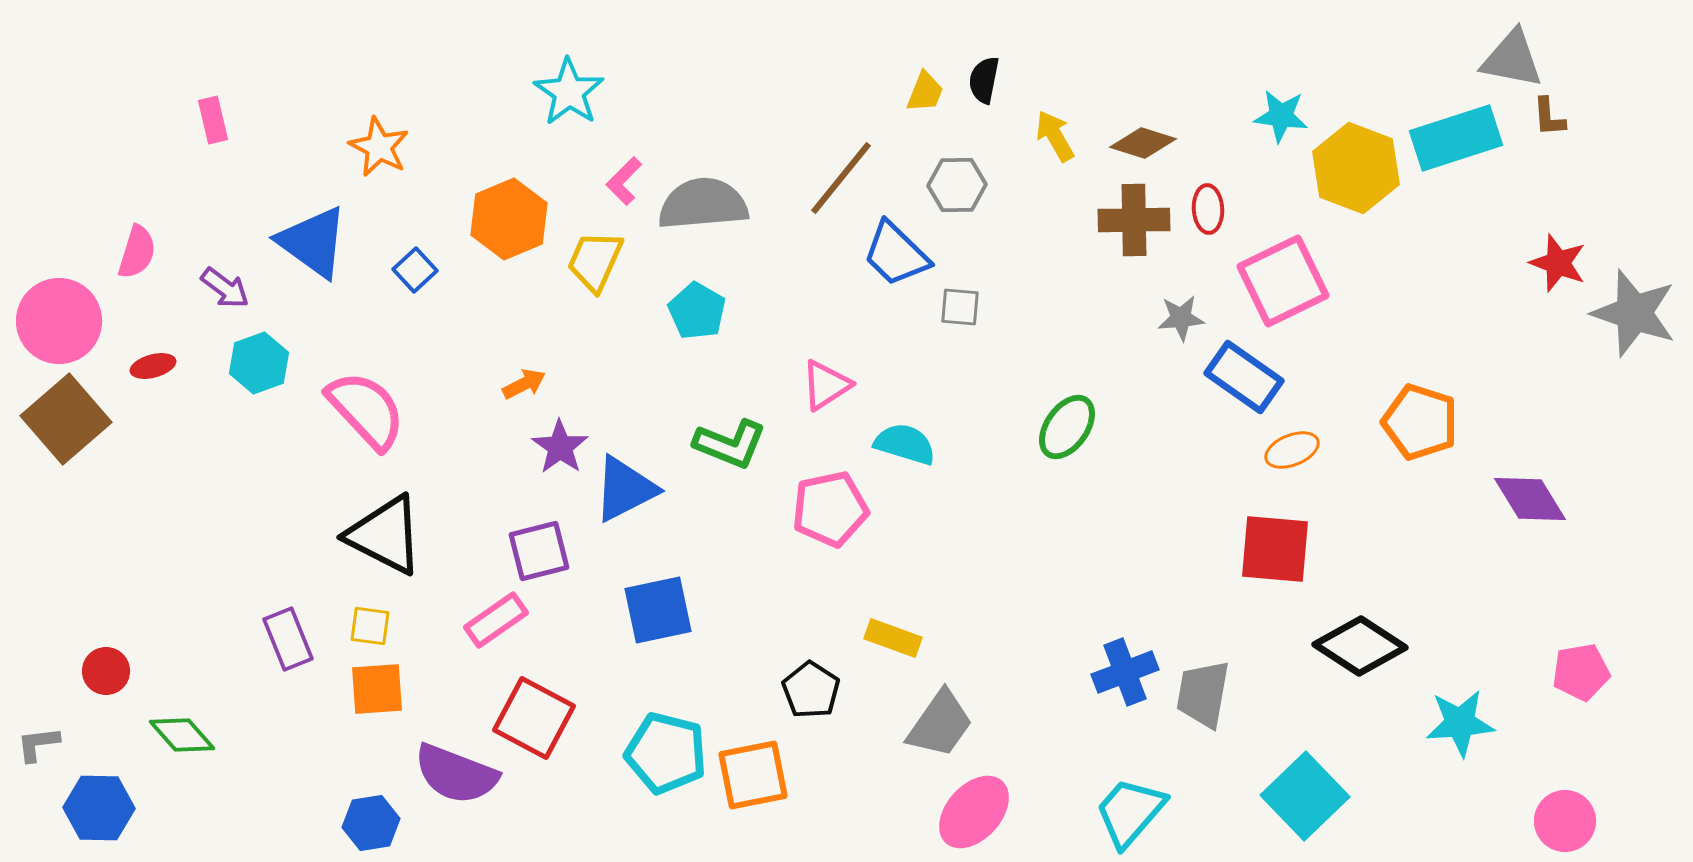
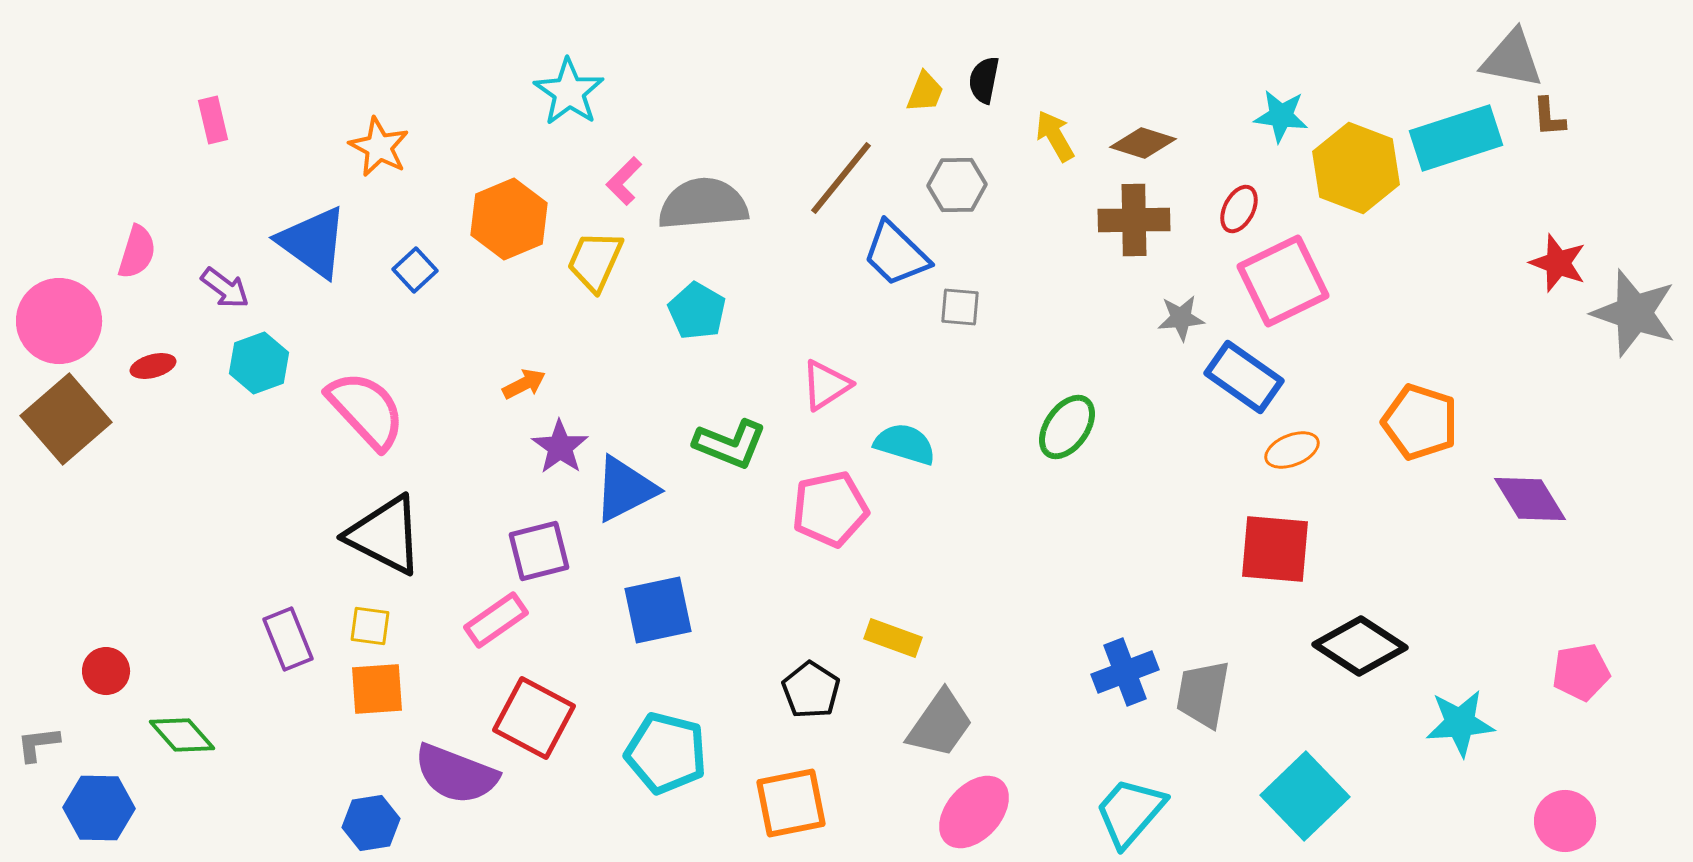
red ellipse at (1208, 209): moved 31 px right; rotated 30 degrees clockwise
orange square at (753, 775): moved 38 px right, 28 px down
